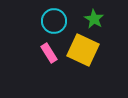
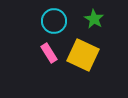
yellow square: moved 5 px down
